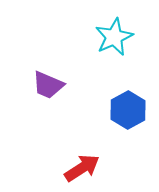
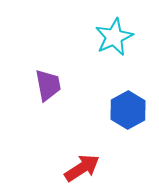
purple trapezoid: rotated 124 degrees counterclockwise
